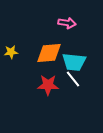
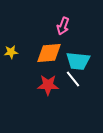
pink arrow: moved 4 px left, 3 px down; rotated 102 degrees clockwise
cyan trapezoid: moved 4 px right, 1 px up
